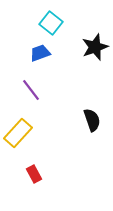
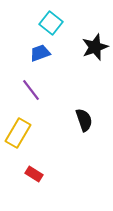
black semicircle: moved 8 px left
yellow rectangle: rotated 12 degrees counterclockwise
red rectangle: rotated 30 degrees counterclockwise
